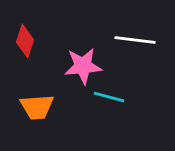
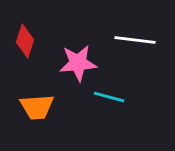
pink star: moved 5 px left, 3 px up
